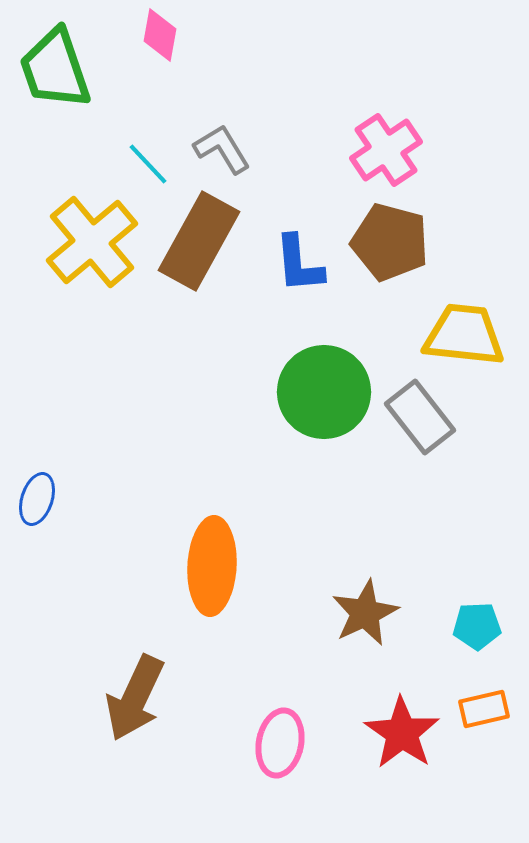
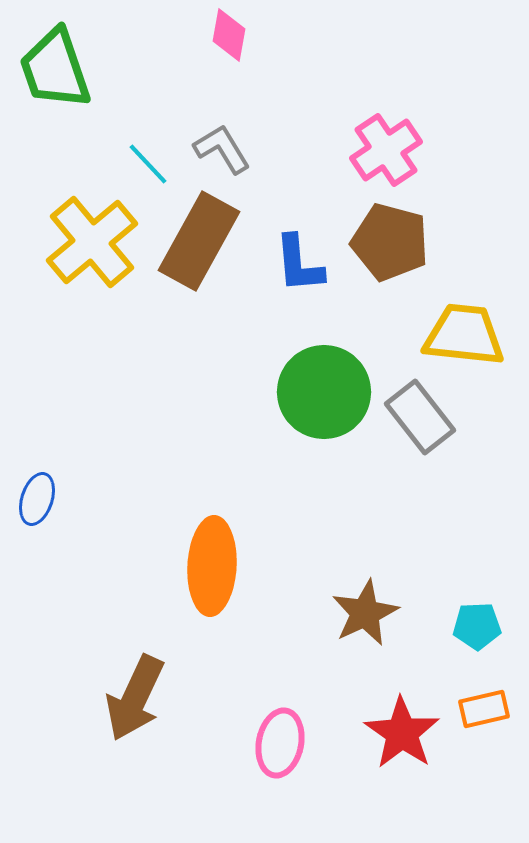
pink diamond: moved 69 px right
